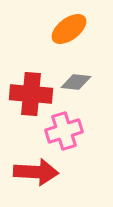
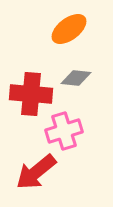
gray diamond: moved 4 px up
red arrow: rotated 138 degrees clockwise
